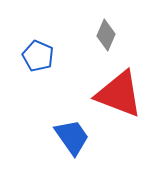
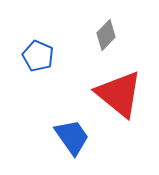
gray diamond: rotated 20 degrees clockwise
red triangle: rotated 18 degrees clockwise
